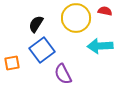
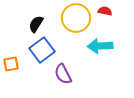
orange square: moved 1 px left, 1 px down
